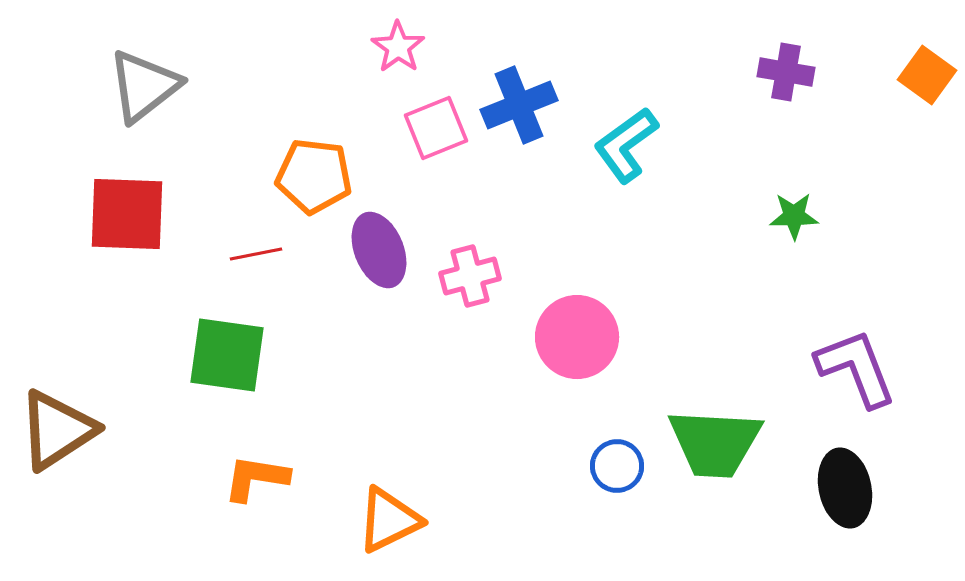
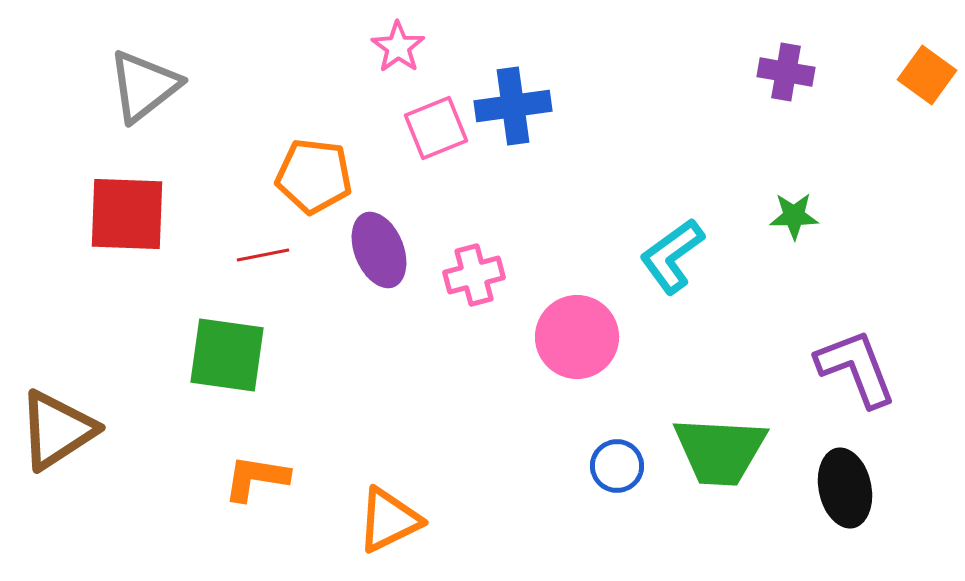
blue cross: moved 6 px left, 1 px down; rotated 14 degrees clockwise
cyan L-shape: moved 46 px right, 111 px down
red line: moved 7 px right, 1 px down
pink cross: moved 4 px right, 1 px up
green trapezoid: moved 5 px right, 8 px down
